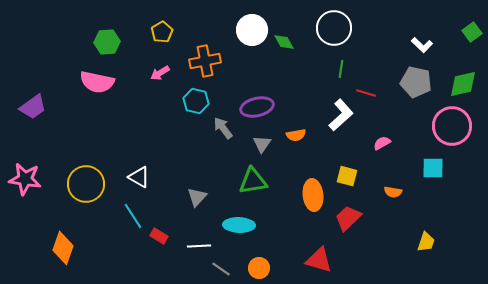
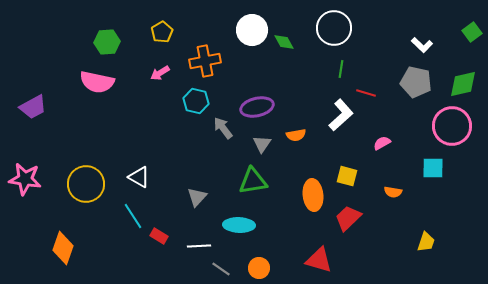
purple trapezoid at (33, 107): rotated 8 degrees clockwise
